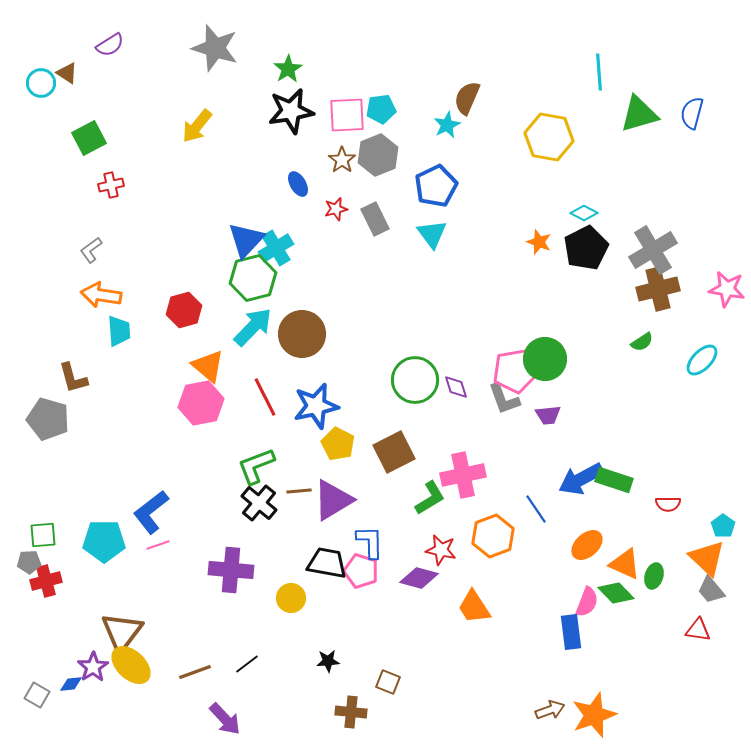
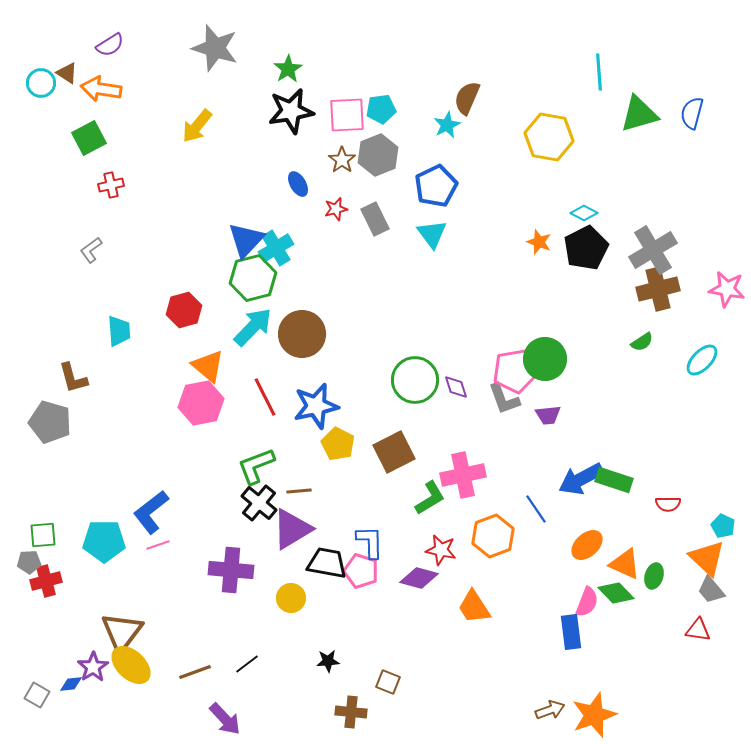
orange arrow at (101, 295): moved 206 px up
gray pentagon at (48, 419): moved 2 px right, 3 px down
purple triangle at (333, 500): moved 41 px left, 29 px down
cyan pentagon at (723, 526): rotated 10 degrees counterclockwise
